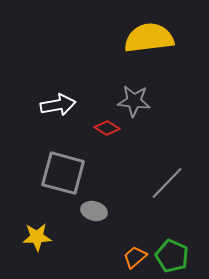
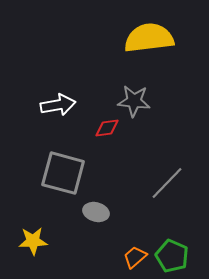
red diamond: rotated 40 degrees counterclockwise
gray ellipse: moved 2 px right, 1 px down
yellow star: moved 4 px left, 4 px down
